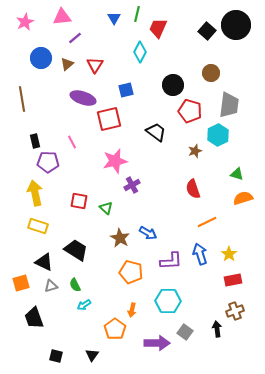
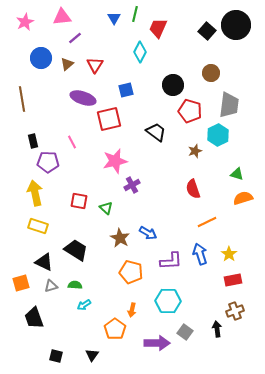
green line at (137, 14): moved 2 px left
black rectangle at (35, 141): moved 2 px left
green semicircle at (75, 285): rotated 120 degrees clockwise
